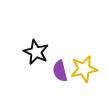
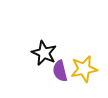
black star: moved 8 px right, 1 px down
